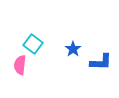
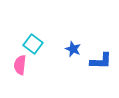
blue star: rotated 14 degrees counterclockwise
blue L-shape: moved 1 px up
